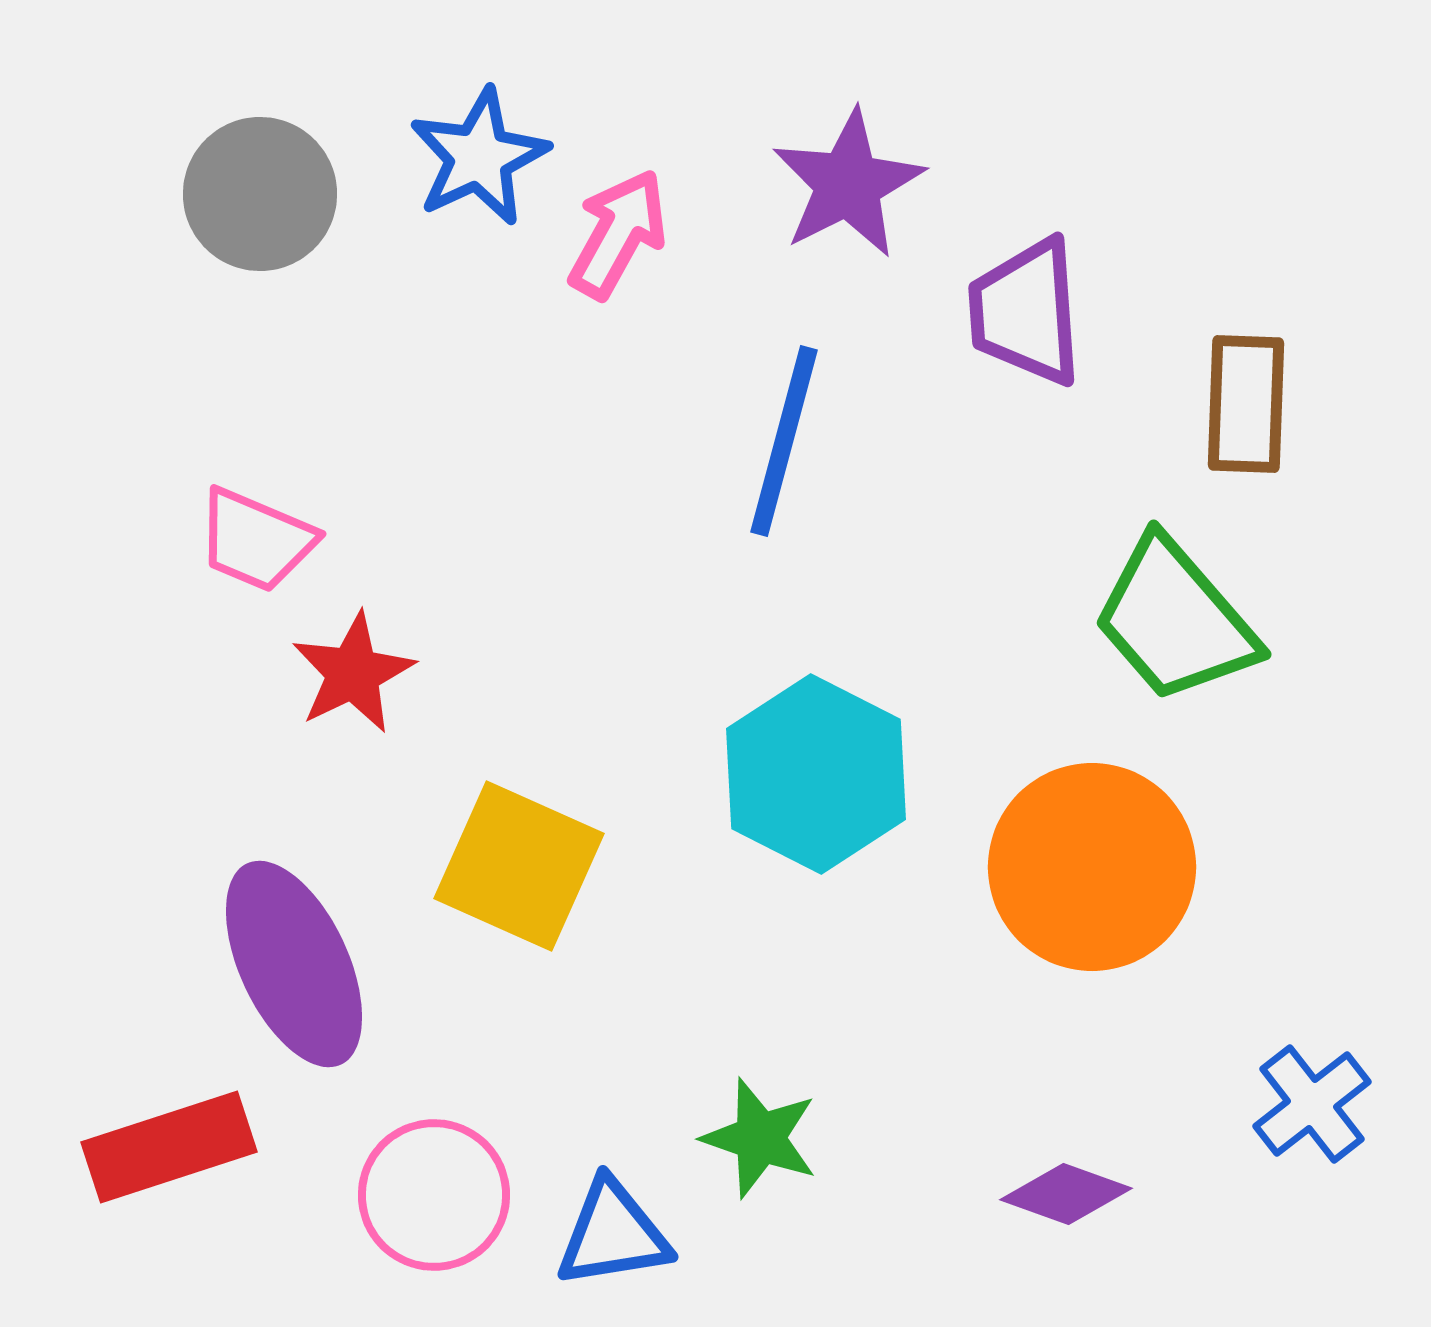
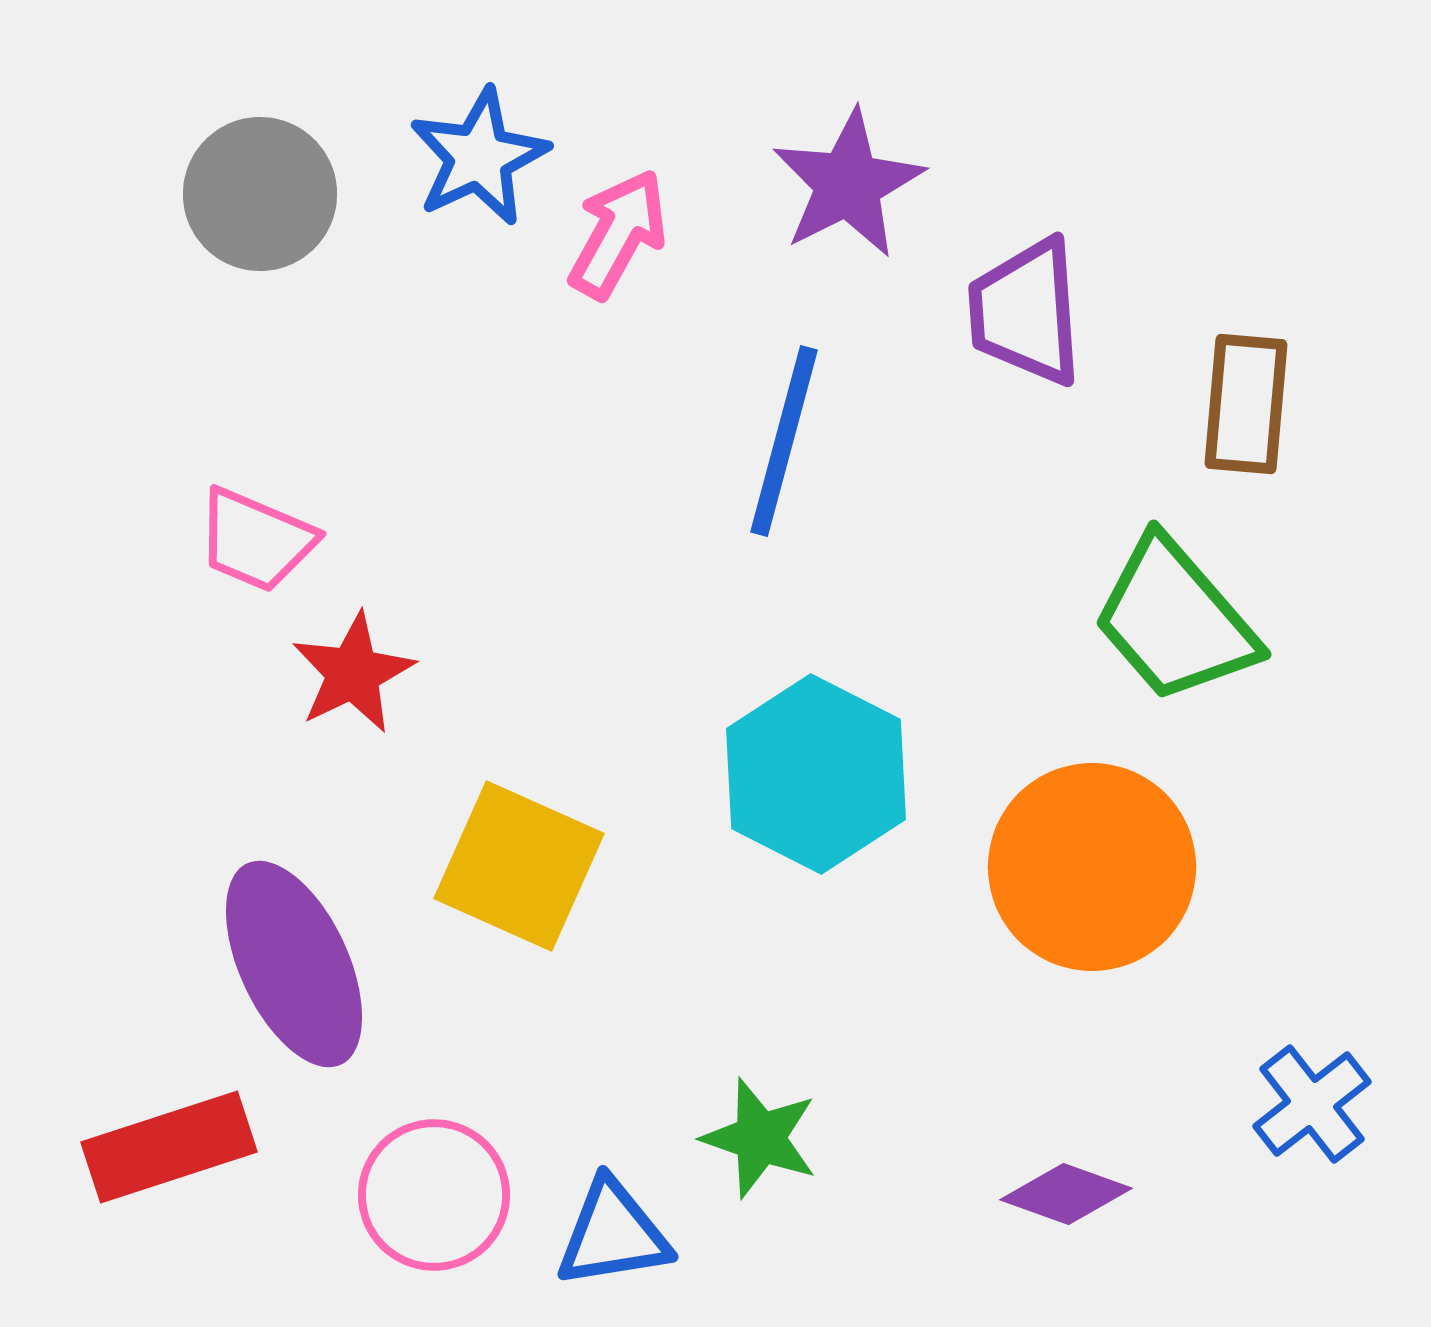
brown rectangle: rotated 3 degrees clockwise
